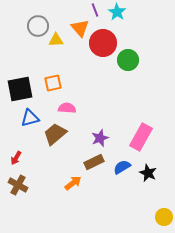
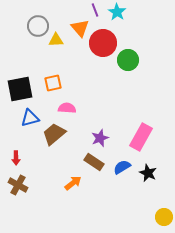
brown trapezoid: moved 1 px left
red arrow: rotated 32 degrees counterclockwise
brown rectangle: rotated 60 degrees clockwise
